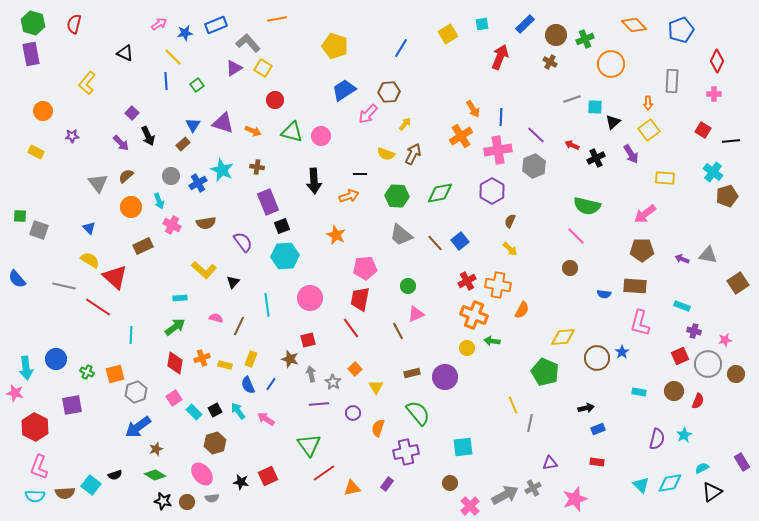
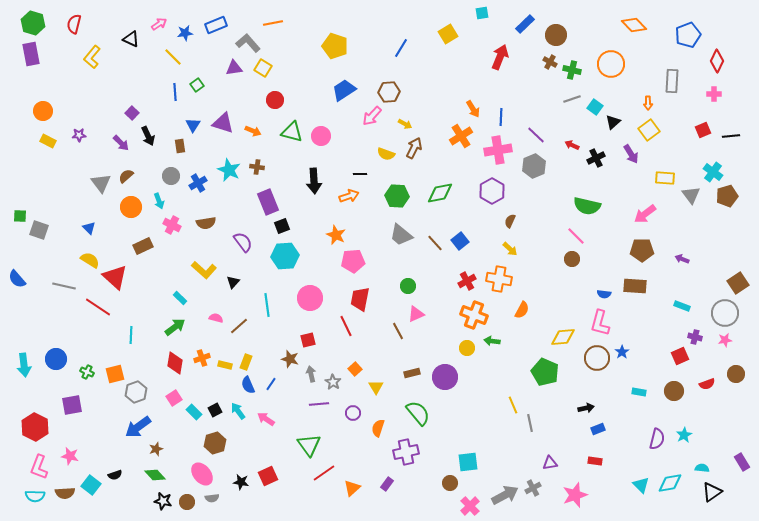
orange line at (277, 19): moved 4 px left, 4 px down
cyan square at (482, 24): moved 11 px up
blue pentagon at (681, 30): moved 7 px right, 5 px down
green cross at (585, 39): moved 13 px left, 31 px down; rotated 36 degrees clockwise
black triangle at (125, 53): moved 6 px right, 14 px up
purple triangle at (234, 68): rotated 24 degrees clockwise
blue line at (166, 81): moved 9 px right, 11 px down
yellow L-shape at (87, 83): moved 5 px right, 26 px up
cyan square at (595, 107): rotated 35 degrees clockwise
pink arrow at (368, 114): moved 4 px right, 2 px down
yellow arrow at (405, 124): rotated 80 degrees clockwise
red square at (703, 130): rotated 35 degrees clockwise
purple star at (72, 136): moved 7 px right, 1 px up
black line at (731, 141): moved 5 px up
brown rectangle at (183, 144): moved 3 px left, 2 px down; rotated 56 degrees counterclockwise
yellow rectangle at (36, 152): moved 12 px right, 11 px up
brown arrow at (413, 154): moved 1 px right, 6 px up
cyan star at (222, 170): moved 7 px right
gray triangle at (98, 183): moved 3 px right
gray triangle at (708, 255): moved 17 px left, 60 px up; rotated 42 degrees clockwise
pink pentagon at (365, 268): moved 12 px left, 7 px up
brown circle at (570, 268): moved 2 px right, 9 px up
orange cross at (498, 285): moved 1 px right, 6 px up
cyan rectangle at (180, 298): rotated 48 degrees clockwise
pink L-shape at (640, 323): moved 40 px left
brown line at (239, 326): rotated 24 degrees clockwise
red line at (351, 328): moved 5 px left, 2 px up; rotated 10 degrees clockwise
purple cross at (694, 331): moved 1 px right, 6 px down
yellow rectangle at (251, 359): moved 5 px left, 3 px down
gray circle at (708, 364): moved 17 px right, 51 px up
cyan arrow at (26, 368): moved 2 px left, 3 px up
pink star at (15, 393): moved 55 px right, 63 px down
red semicircle at (698, 401): moved 9 px right, 17 px up; rotated 49 degrees clockwise
gray line at (530, 423): rotated 24 degrees counterclockwise
cyan square at (463, 447): moved 5 px right, 15 px down
red rectangle at (597, 462): moved 2 px left, 1 px up
cyan semicircle at (702, 468): rotated 32 degrees clockwise
green diamond at (155, 475): rotated 15 degrees clockwise
orange triangle at (352, 488): rotated 30 degrees counterclockwise
pink star at (575, 499): moved 4 px up
